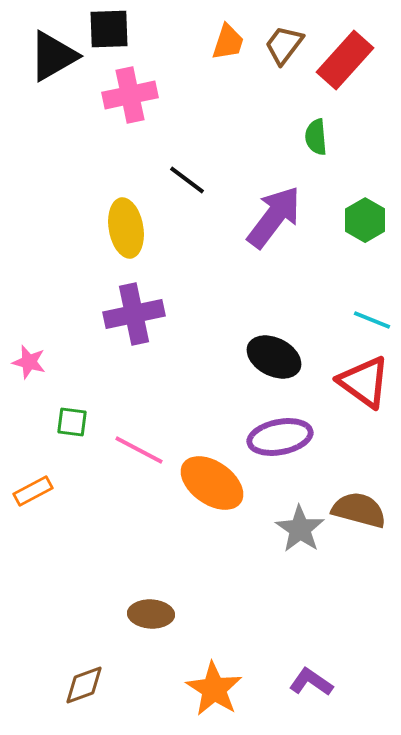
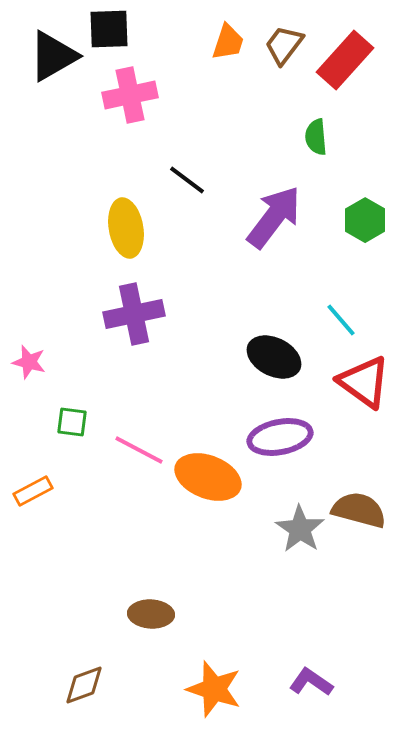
cyan line: moved 31 px left; rotated 27 degrees clockwise
orange ellipse: moved 4 px left, 6 px up; rotated 14 degrees counterclockwise
orange star: rotated 14 degrees counterclockwise
